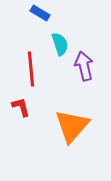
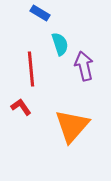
red L-shape: rotated 20 degrees counterclockwise
